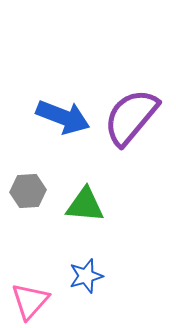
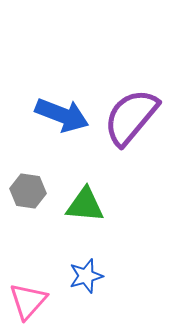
blue arrow: moved 1 px left, 2 px up
gray hexagon: rotated 12 degrees clockwise
pink triangle: moved 2 px left
